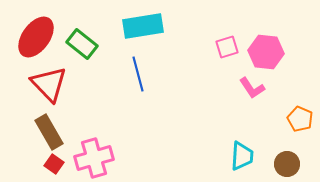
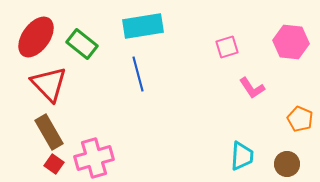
pink hexagon: moved 25 px right, 10 px up
